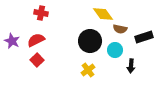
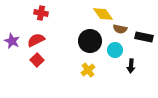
black rectangle: rotated 30 degrees clockwise
